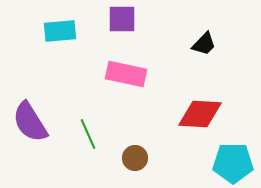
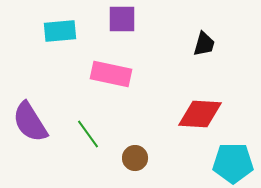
black trapezoid: rotated 28 degrees counterclockwise
pink rectangle: moved 15 px left
green line: rotated 12 degrees counterclockwise
